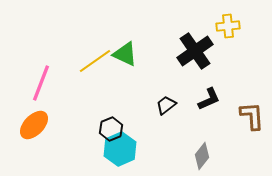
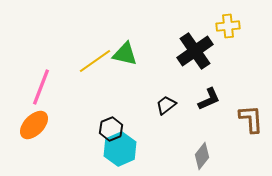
green triangle: rotated 12 degrees counterclockwise
pink line: moved 4 px down
brown L-shape: moved 1 px left, 3 px down
